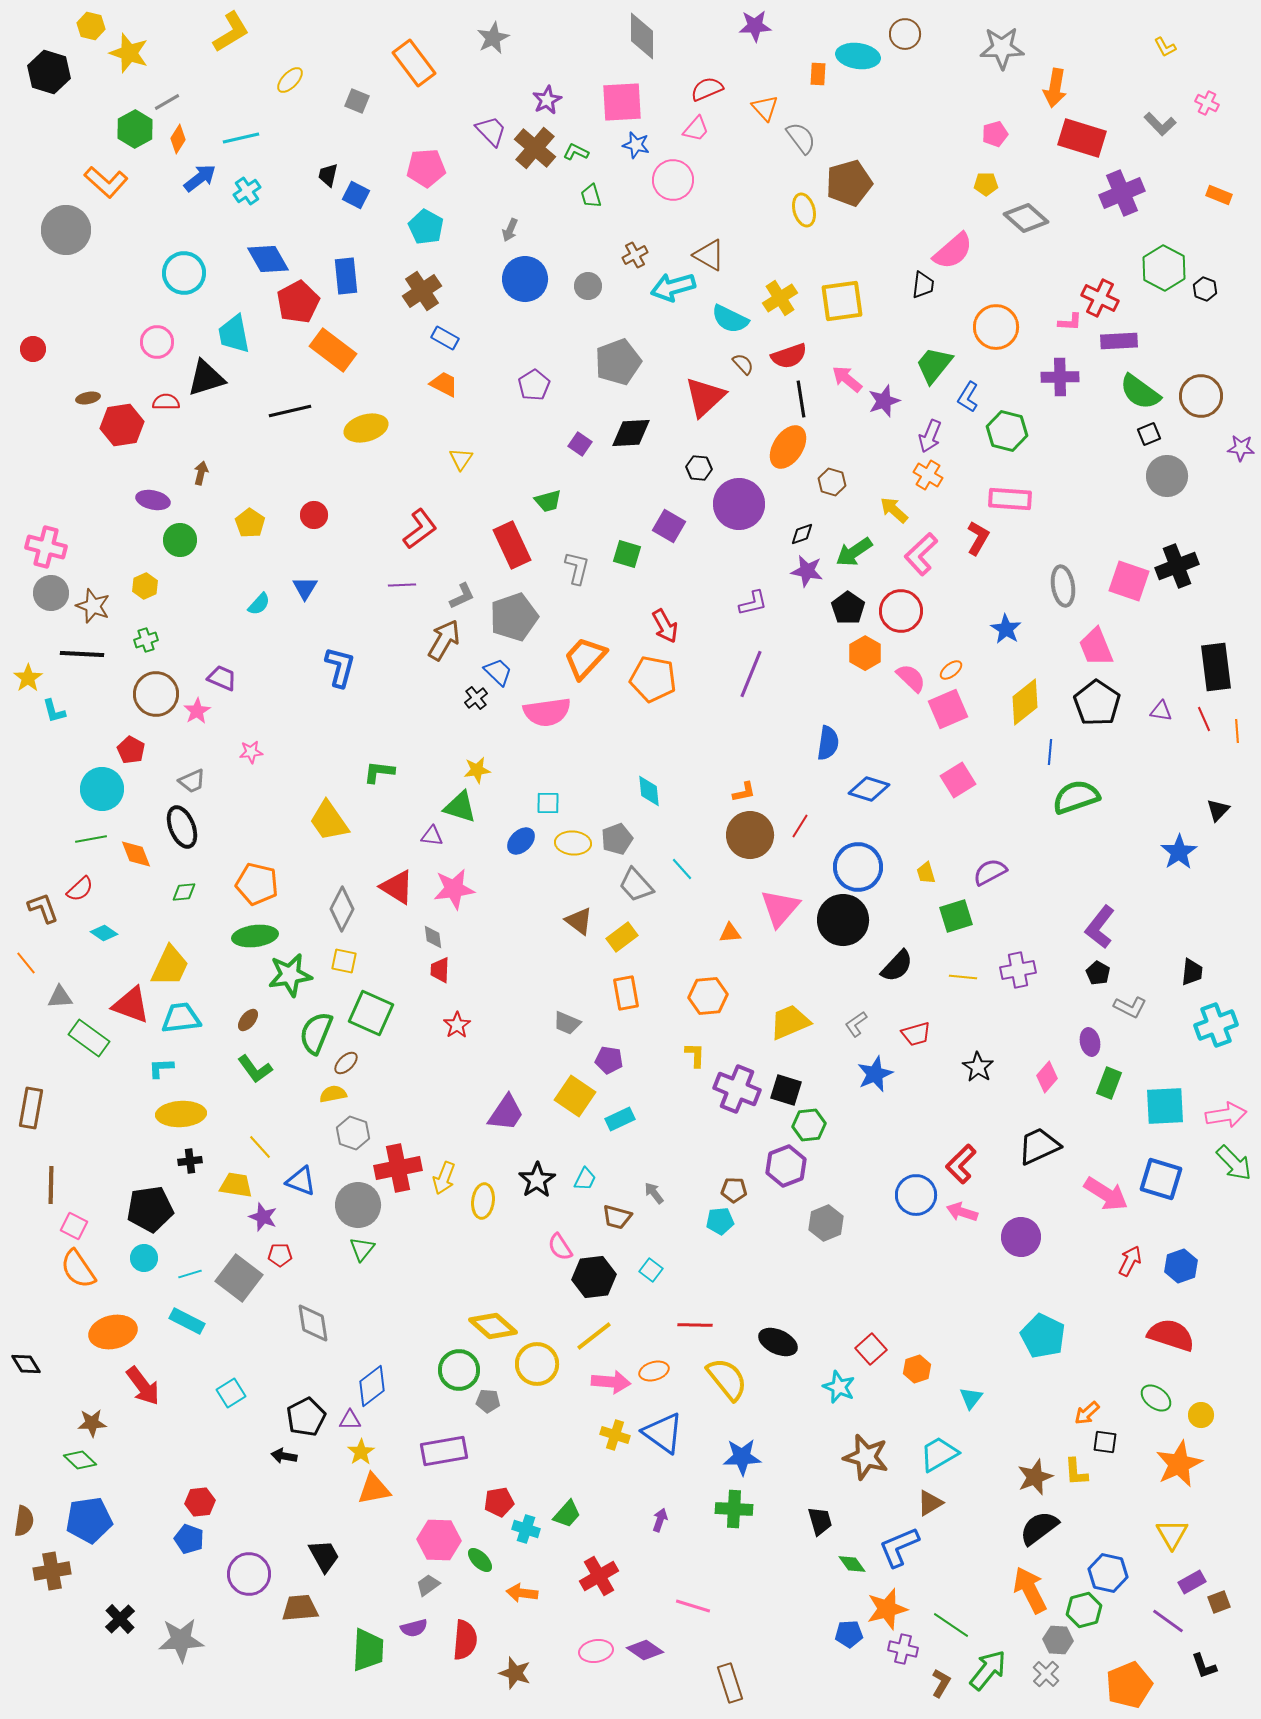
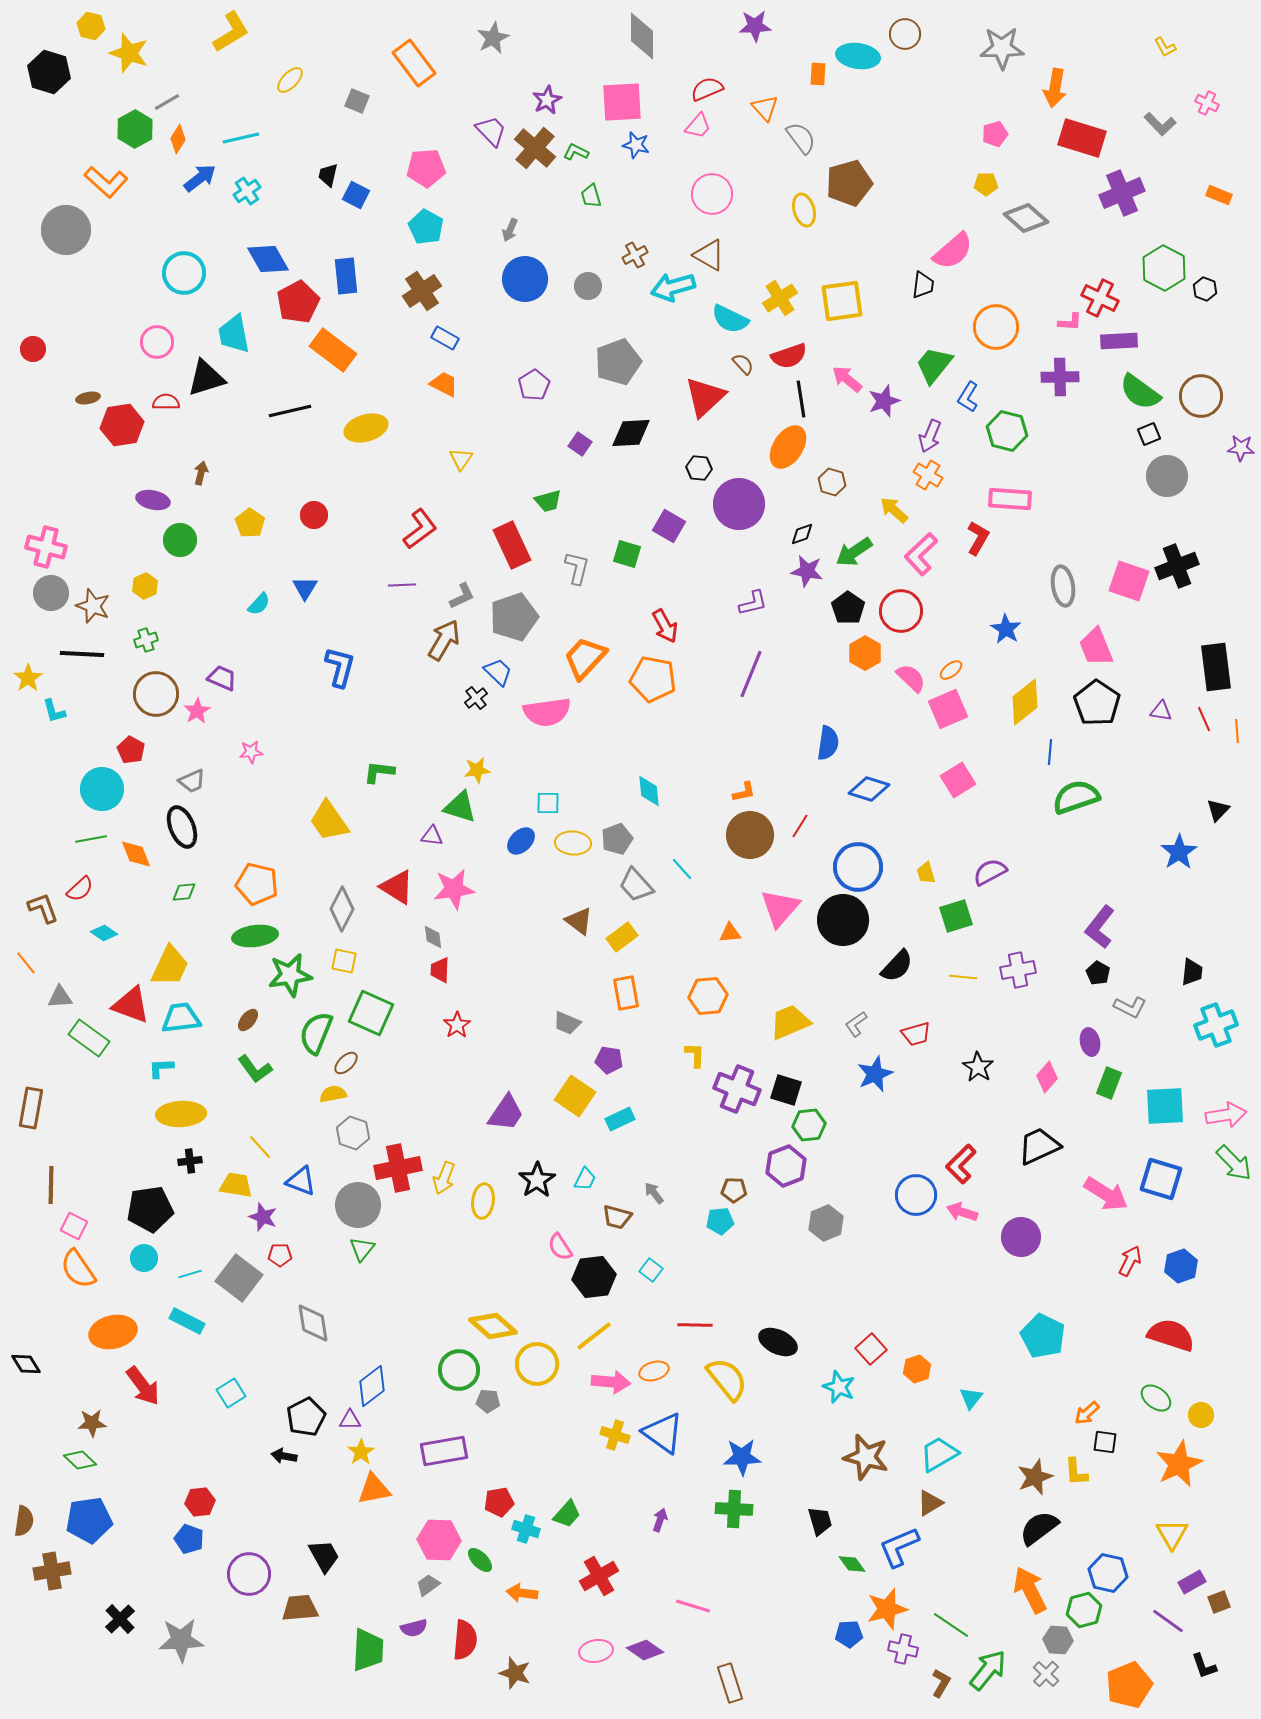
pink trapezoid at (696, 129): moved 2 px right, 3 px up
pink circle at (673, 180): moved 39 px right, 14 px down
